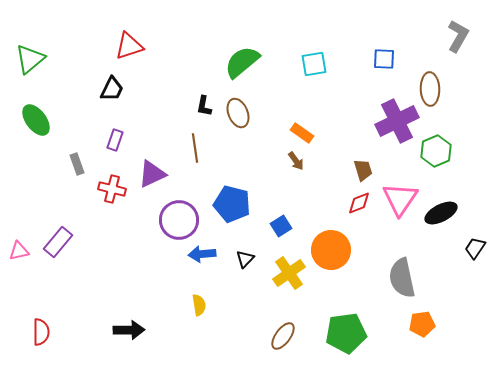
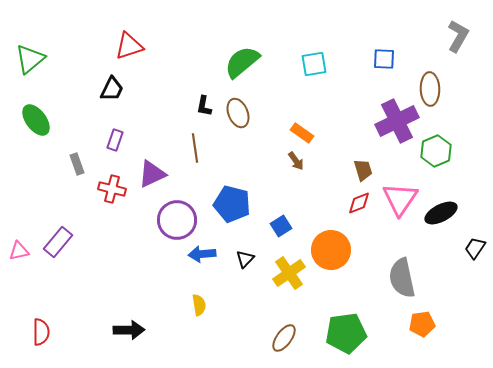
purple circle at (179, 220): moved 2 px left
brown ellipse at (283, 336): moved 1 px right, 2 px down
